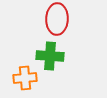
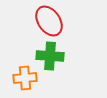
red ellipse: moved 8 px left, 2 px down; rotated 36 degrees counterclockwise
